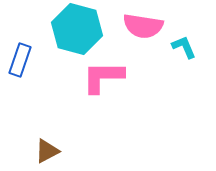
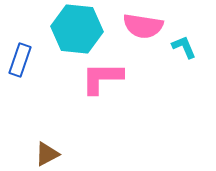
cyan hexagon: rotated 9 degrees counterclockwise
pink L-shape: moved 1 px left, 1 px down
brown triangle: moved 3 px down
